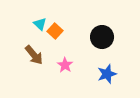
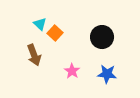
orange square: moved 2 px down
brown arrow: rotated 20 degrees clockwise
pink star: moved 7 px right, 6 px down
blue star: rotated 24 degrees clockwise
